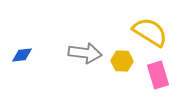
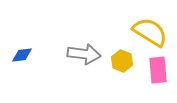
gray arrow: moved 1 px left, 1 px down
yellow hexagon: rotated 20 degrees clockwise
pink rectangle: moved 5 px up; rotated 12 degrees clockwise
